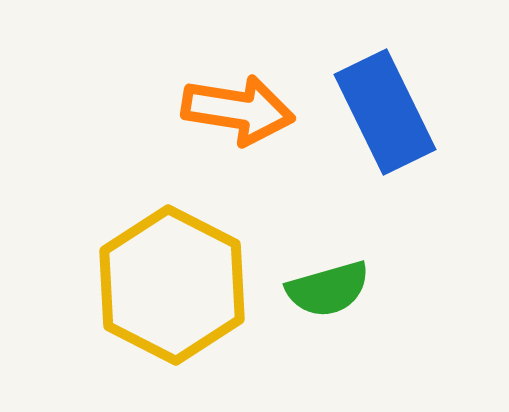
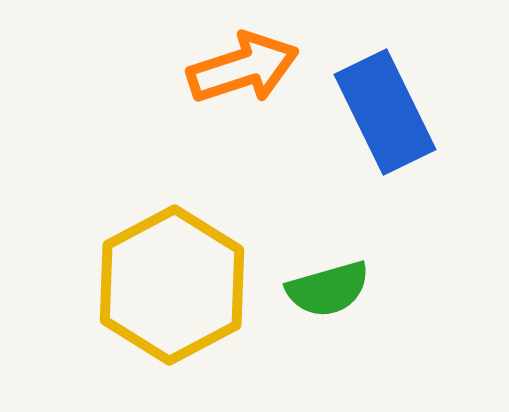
orange arrow: moved 5 px right, 42 px up; rotated 27 degrees counterclockwise
yellow hexagon: rotated 5 degrees clockwise
